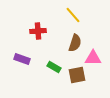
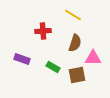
yellow line: rotated 18 degrees counterclockwise
red cross: moved 5 px right
green rectangle: moved 1 px left
